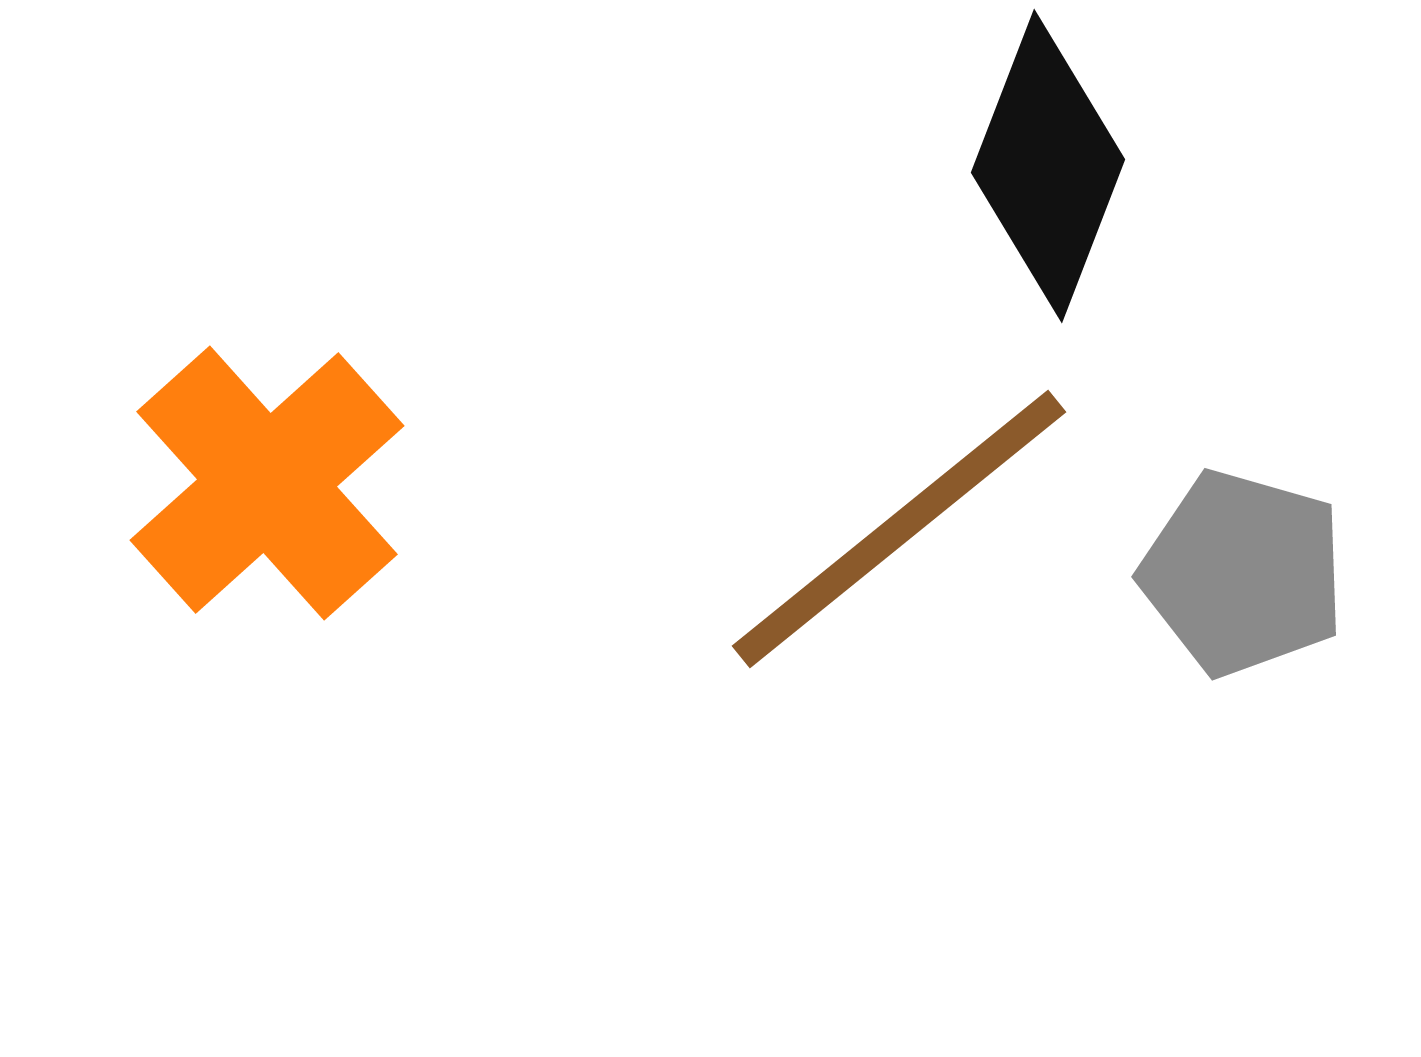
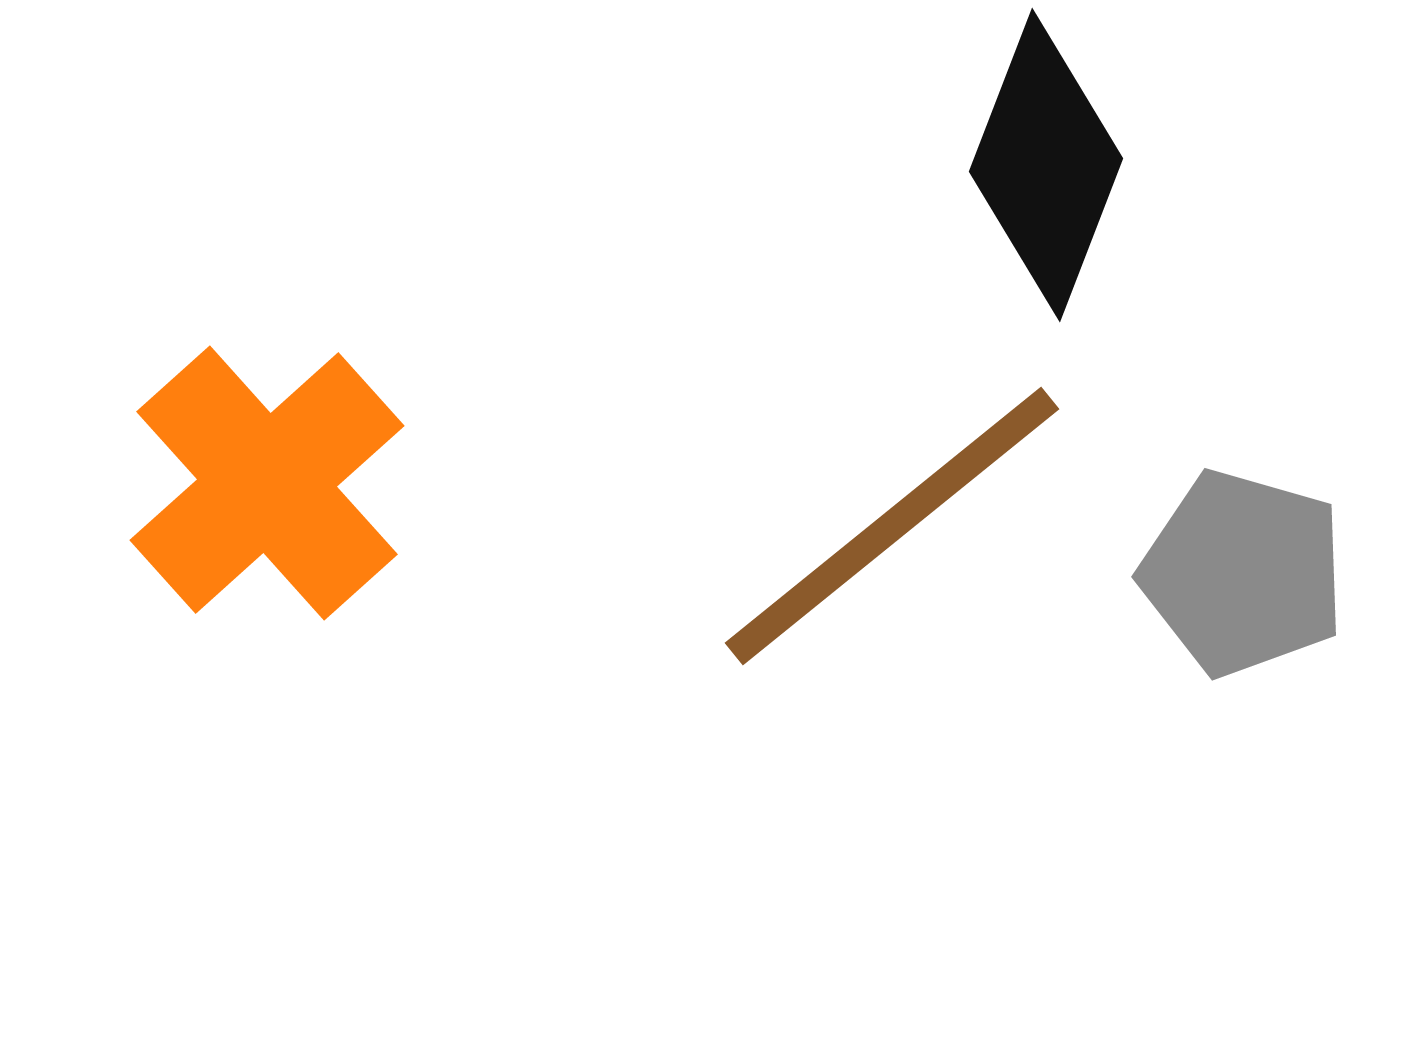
black diamond: moved 2 px left, 1 px up
brown line: moved 7 px left, 3 px up
